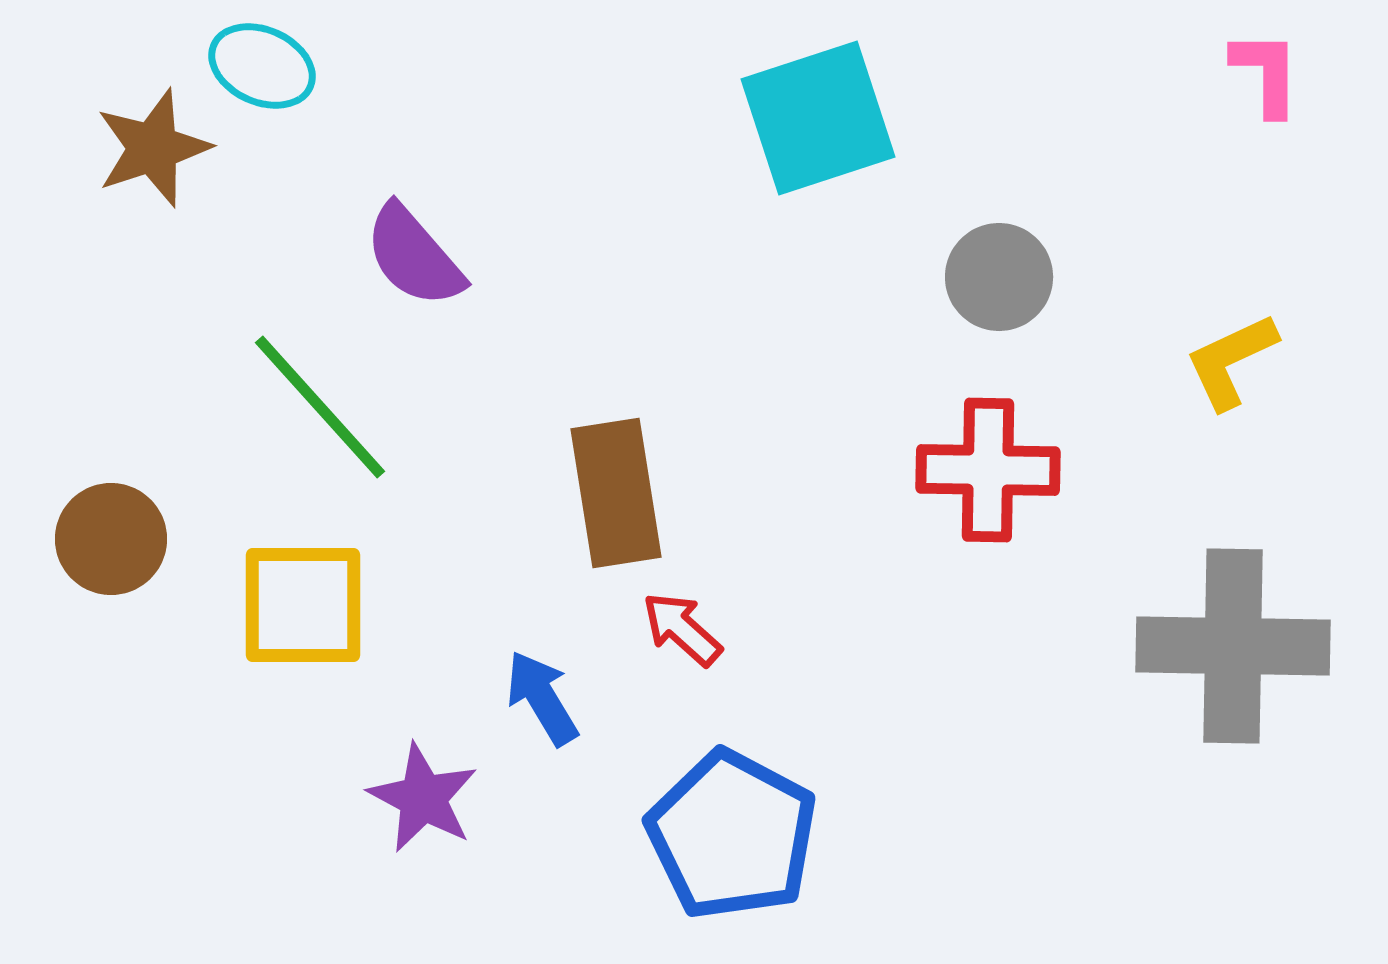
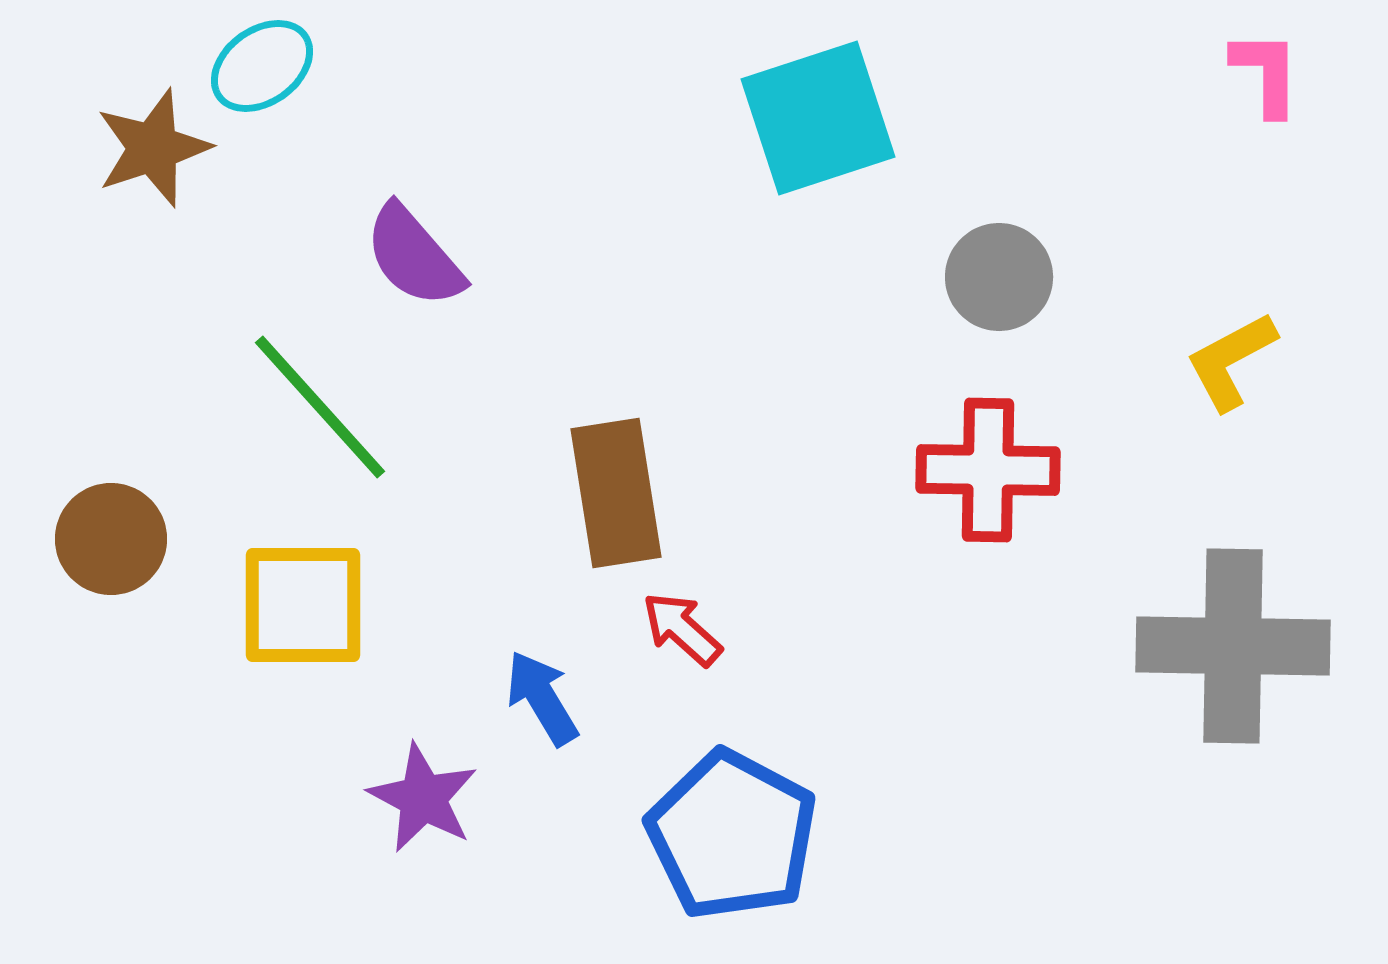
cyan ellipse: rotated 60 degrees counterclockwise
yellow L-shape: rotated 3 degrees counterclockwise
